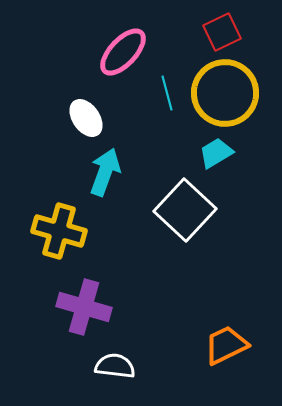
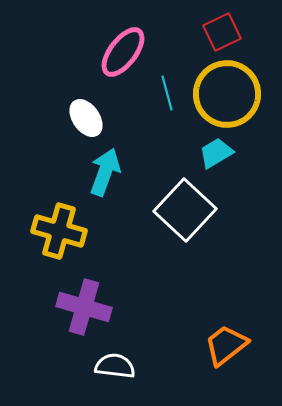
pink ellipse: rotated 6 degrees counterclockwise
yellow circle: moved 2 px right, 1 px down
orange trapezoid: rotated 12 degrees counterclockwise
